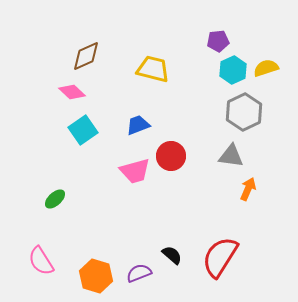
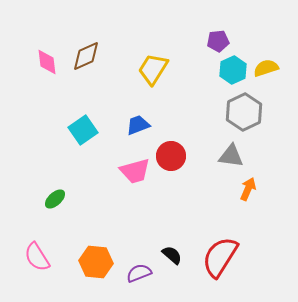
yellow trapezoid: rotated 72 degrees counterclockwise
pink diamond: moved 25 px left, 30 px up; rotated 40 degrees clockwise
pink semicircle: moved 4 px left, 4 px up
orange hexagon: moved 14 px up; rotated 12 degrees counterclockwise
